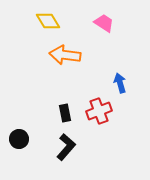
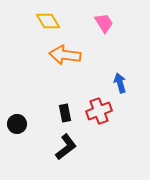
pink trapezoid: rotated 25 degrees clockwise
black circle: moved 2 px left, 15 px up
black L-shape: rotated 12 degrees clockwise
